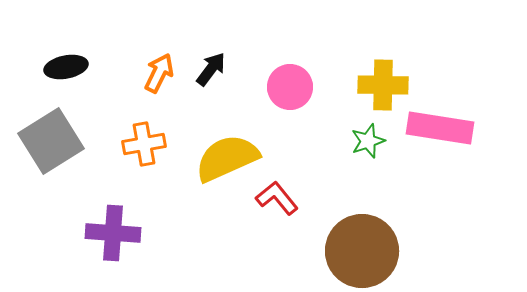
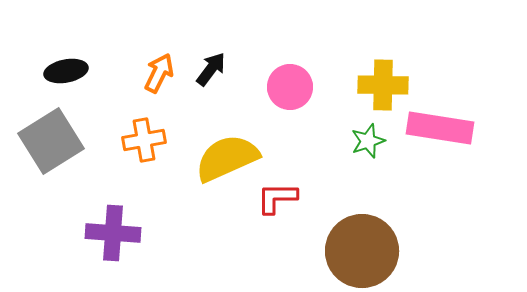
black ellipse: moved 4 px down
orange cross: moved 4 px up
red L-shape: rotated 51 degrees counterclockwise
